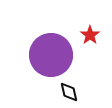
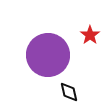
purple circle: moved 3 px left
